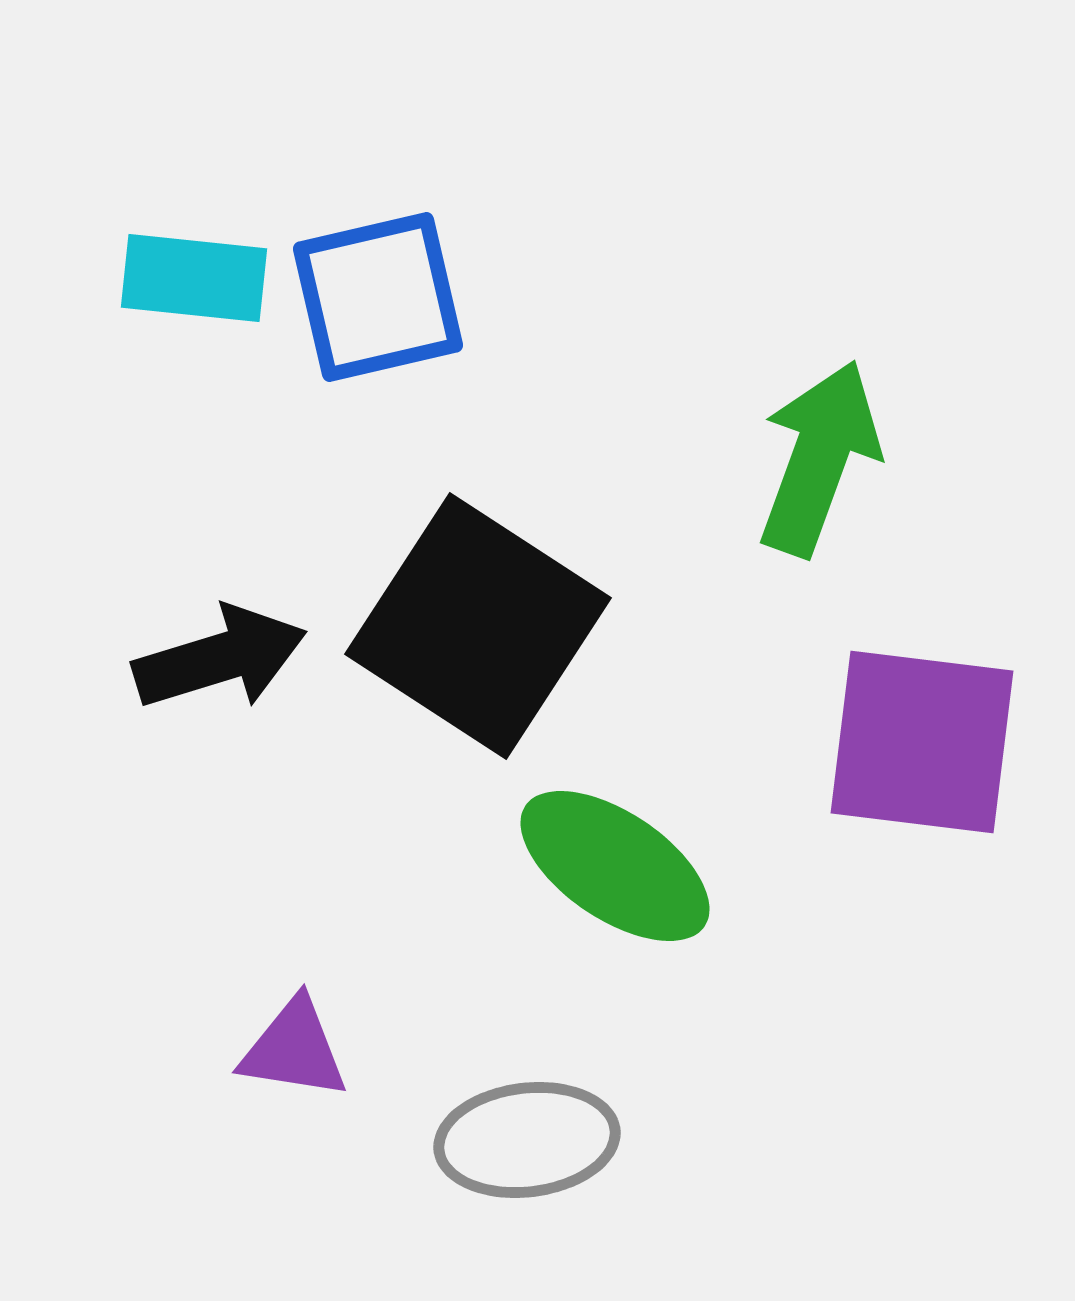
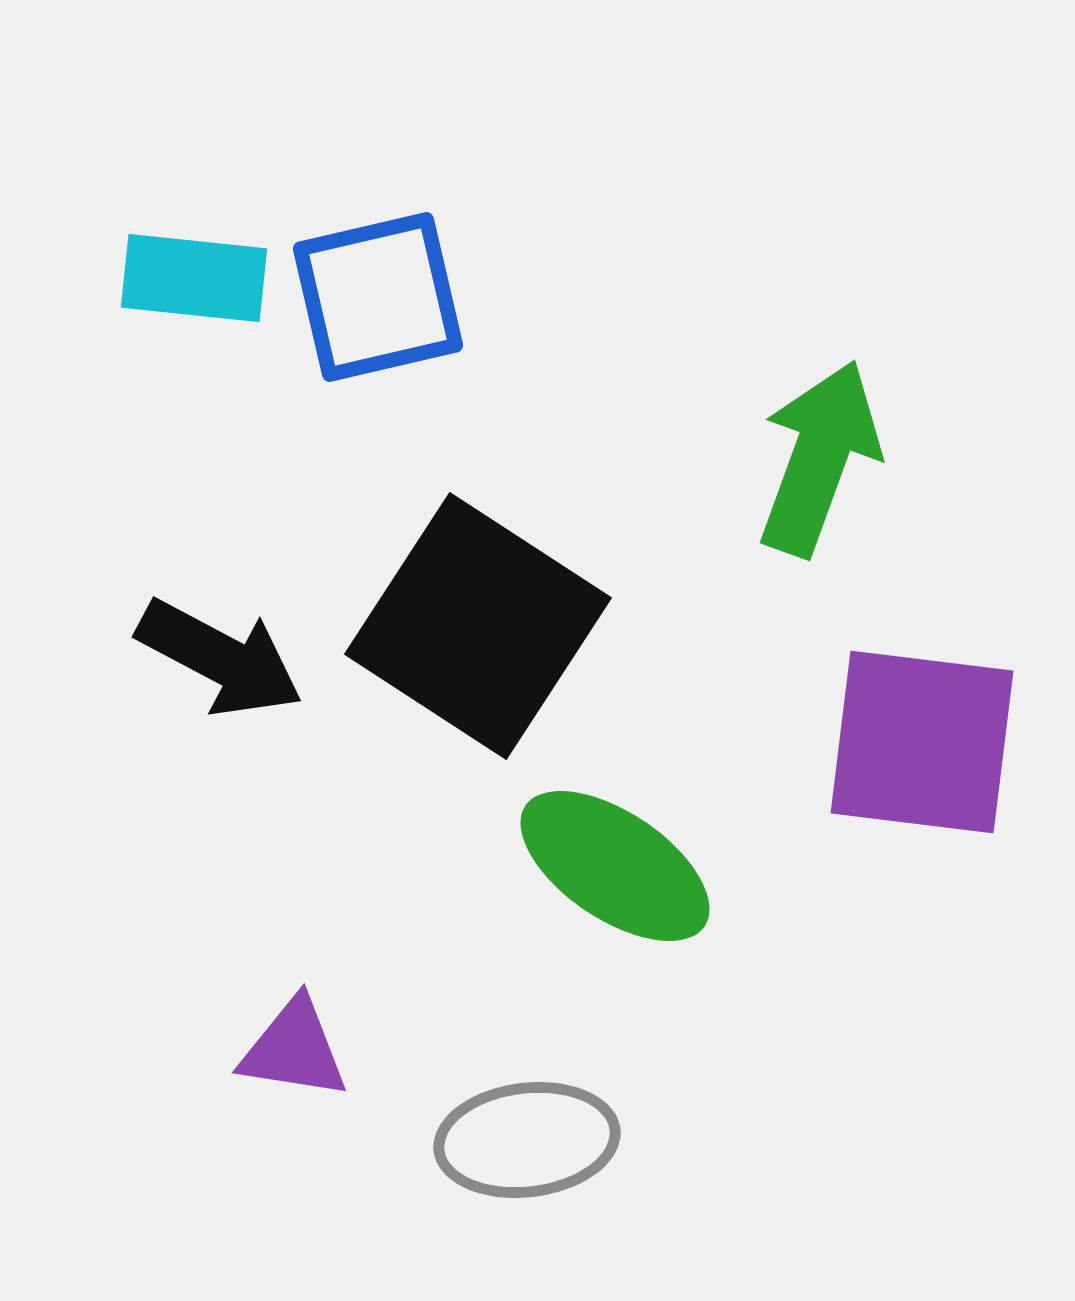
black arrow: rotated 45 degrees clockwise
